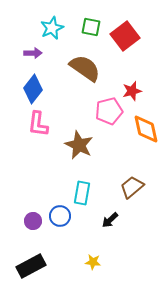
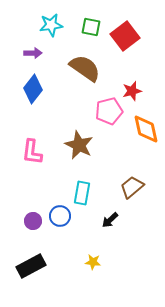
cyan star: moved 1 px left, 3 px up; rotated 15 degrees clockwise
pink L-shape: moved 6 px left, 28 px down
